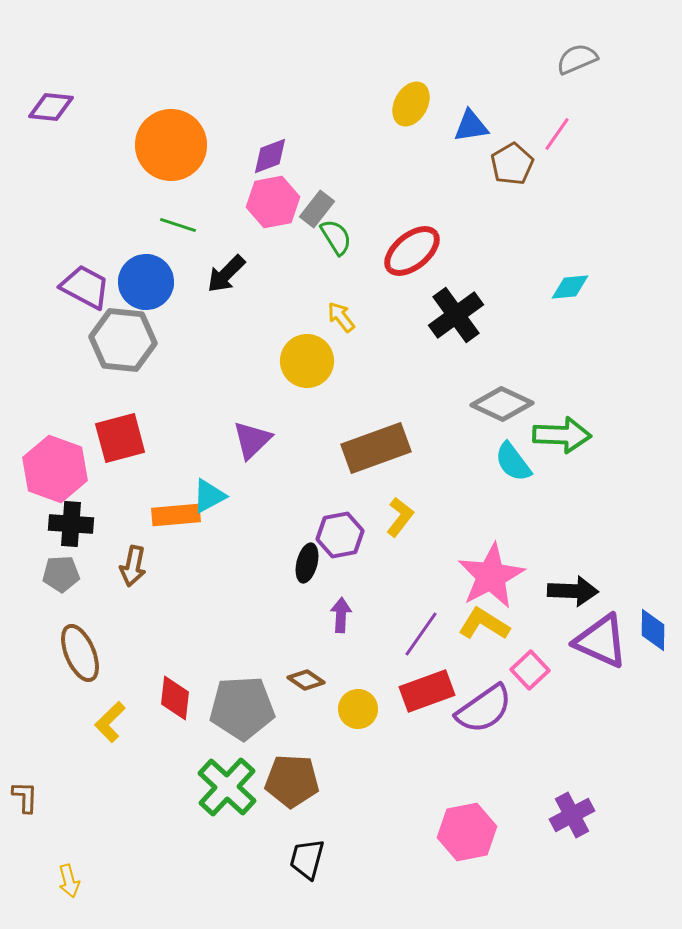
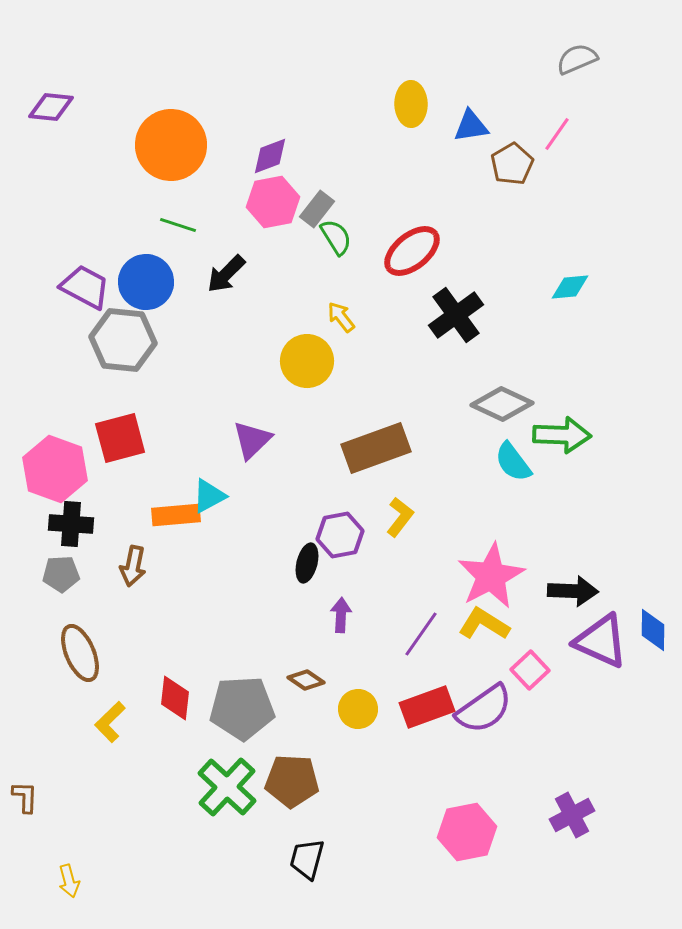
yellow ellipse at (411, 104): rotated 30 degrees counterclockwise
red rectangle at (427, 691): moved 16 px down
